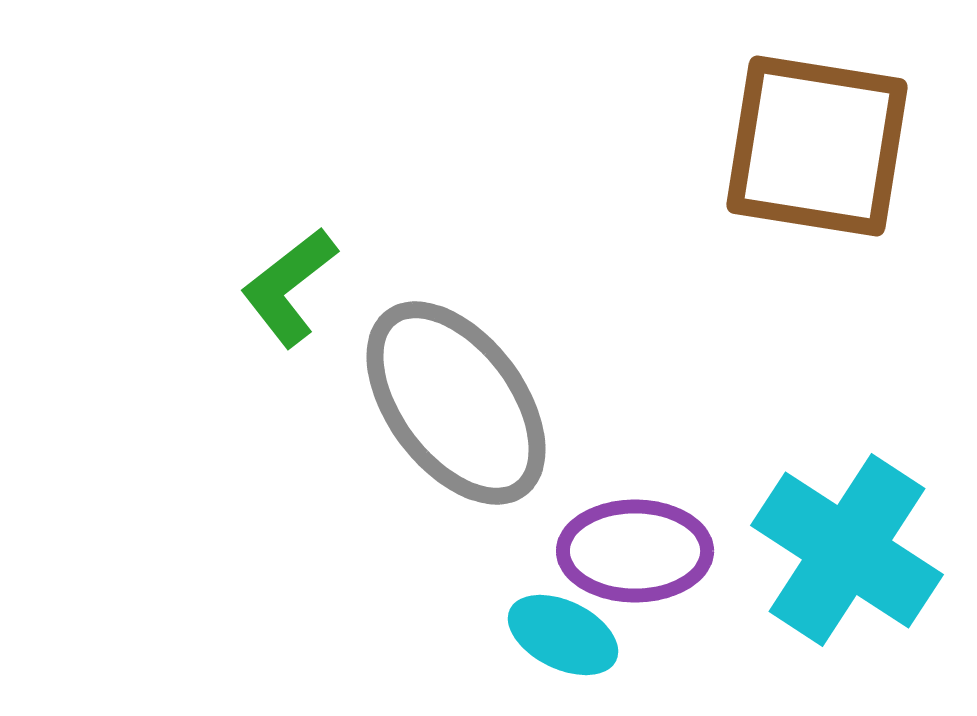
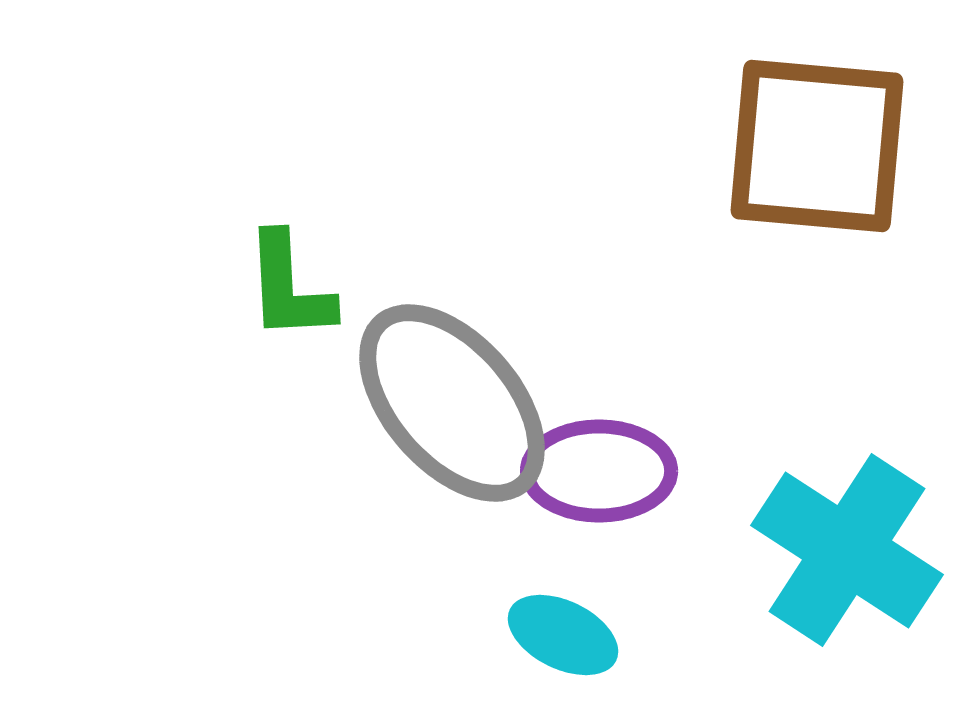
brown square: rotated 4 degrees counterclockwise
green L-shape: rotated 55 degrees counterclockwise
gray ellipse: moved 4 px left; rotated 4 degrees counterclockwise
purple ellipse: moved 36 px left, 80 px up
